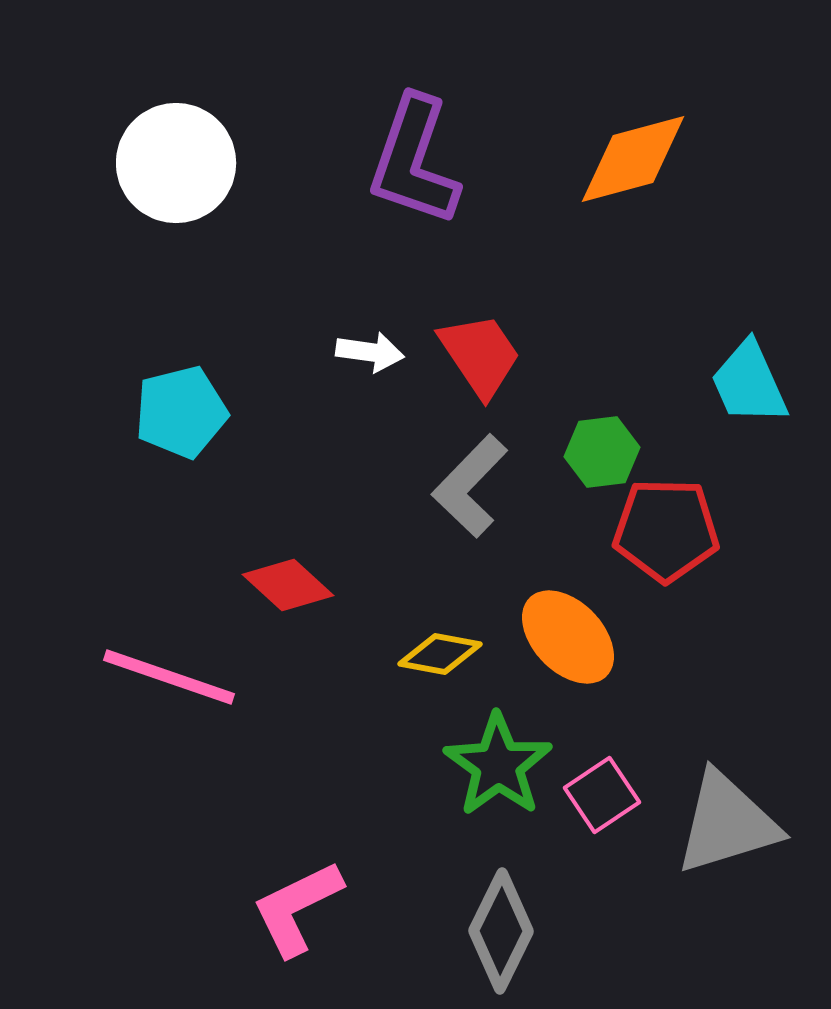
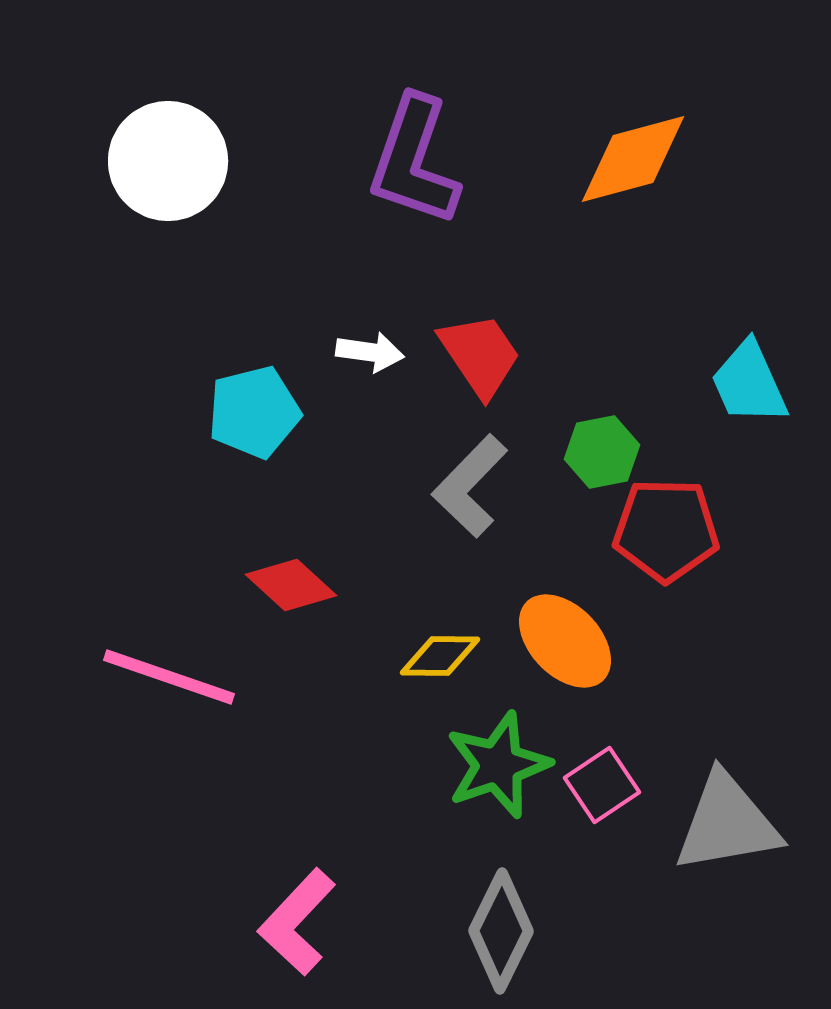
white circle: moved 8 px left, 2 px up
cyan pentagon: moved 73 px right
green hexagon: rotated 4 degrees counterclockwise
red diamond: moved 3 px right
orange ellipse: moved 3 px left, 4 px down
yellow diamond: moved 2 px down; rotated 10 degrees counterclockwise
green star: rotated 17 degrees clockwise
pink square: moved 10 px up
gray triangle: rotated 7 degrees clockwise
pink L-shape: moved 14 px down; rotated 21 degrees counterclockwise
